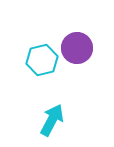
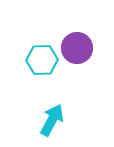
cyan hexagon: rotated 12 degrees clockwise
